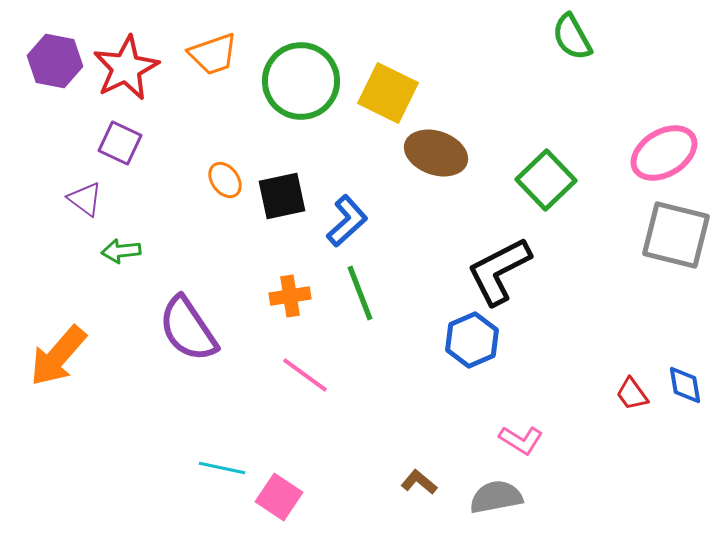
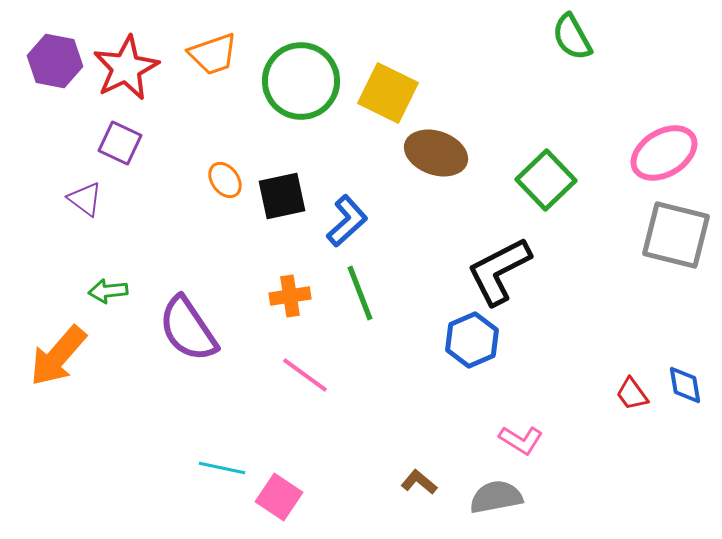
green arrow: moved 13 px left, 40 px down
